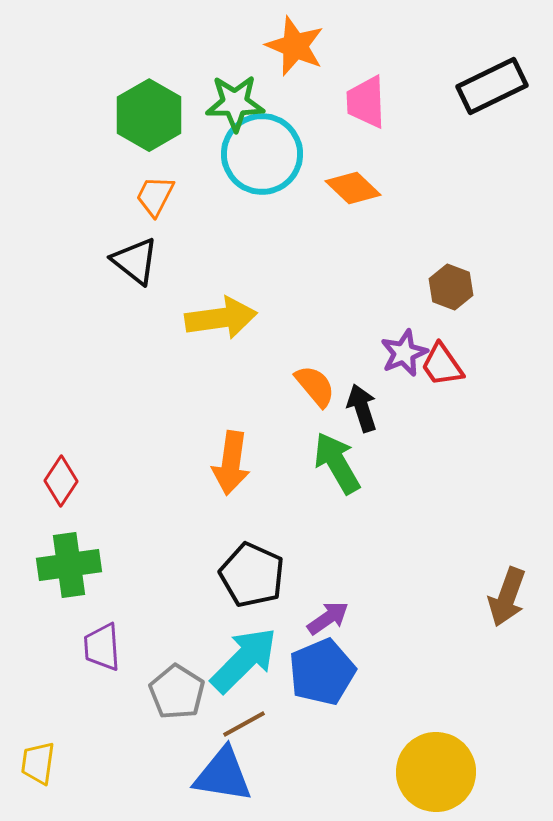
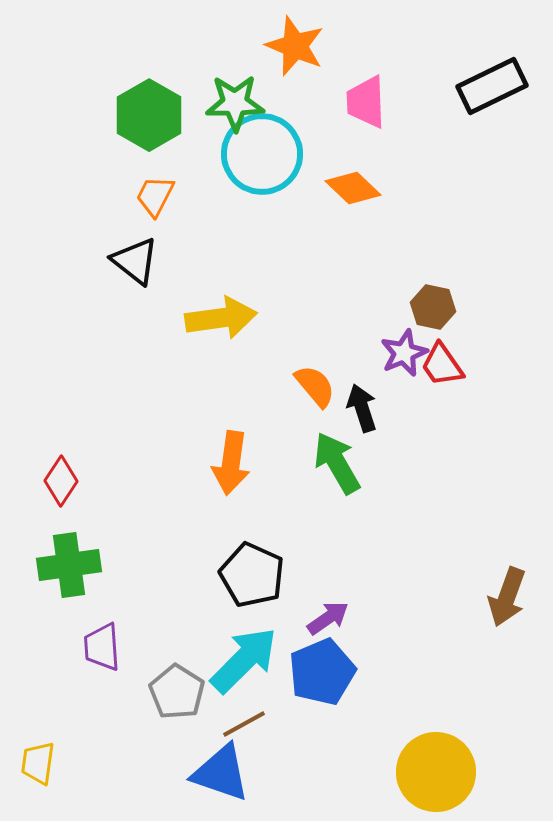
brown hexagon: moved 18 px left, 20 px down; rotated 9 degrees counterclockwise
blue triangle: moved 2 px left, 2 px up; rotated 10 degrees clockwise
